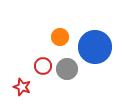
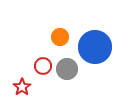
red star: rotated 18 degrees clockwise
